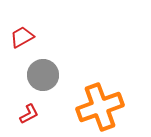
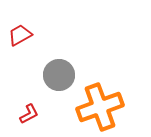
red trapezoid: moved 2 px left, 2 px up
gray circle: moved 16 px right
